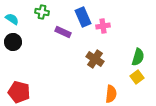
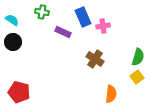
cyan semicircle: moved 1 px down
